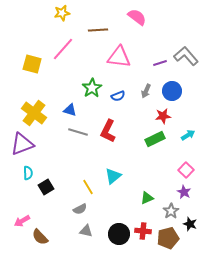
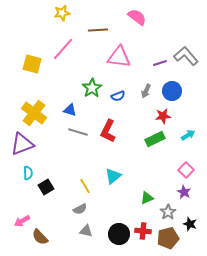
yellow line: moved 3 px left, 1 px up
gray star: moved 3 px left, 1 px down
